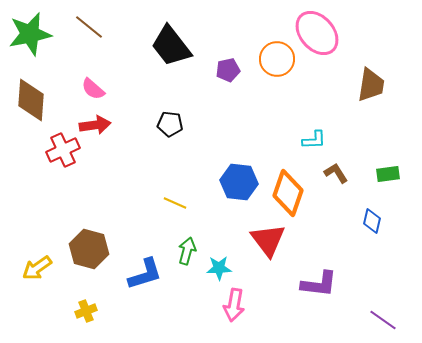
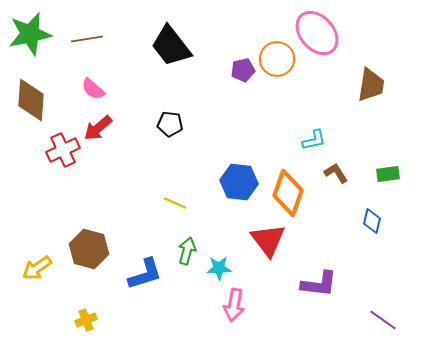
brown line: moved 2 px left, 12 px down; rotated 48 degrees counterclockwise
purple pentagon: moved 15 px right
red arrow: moved 3 px right, 3 px down; rotated 148 degrees clockwise
cyan L-shape: rotated 10 degrees counterclockwise
yellow cross: moved 9 px down
